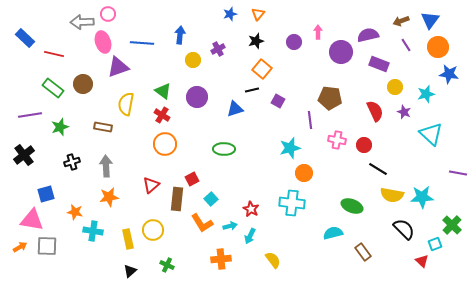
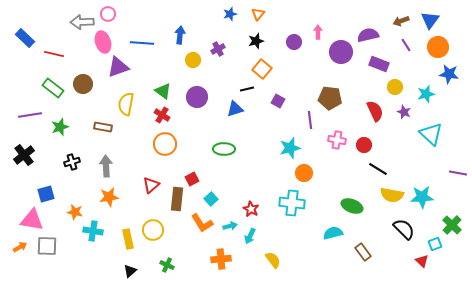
black line at (252, 90): moved 5 px left, 1 px up
